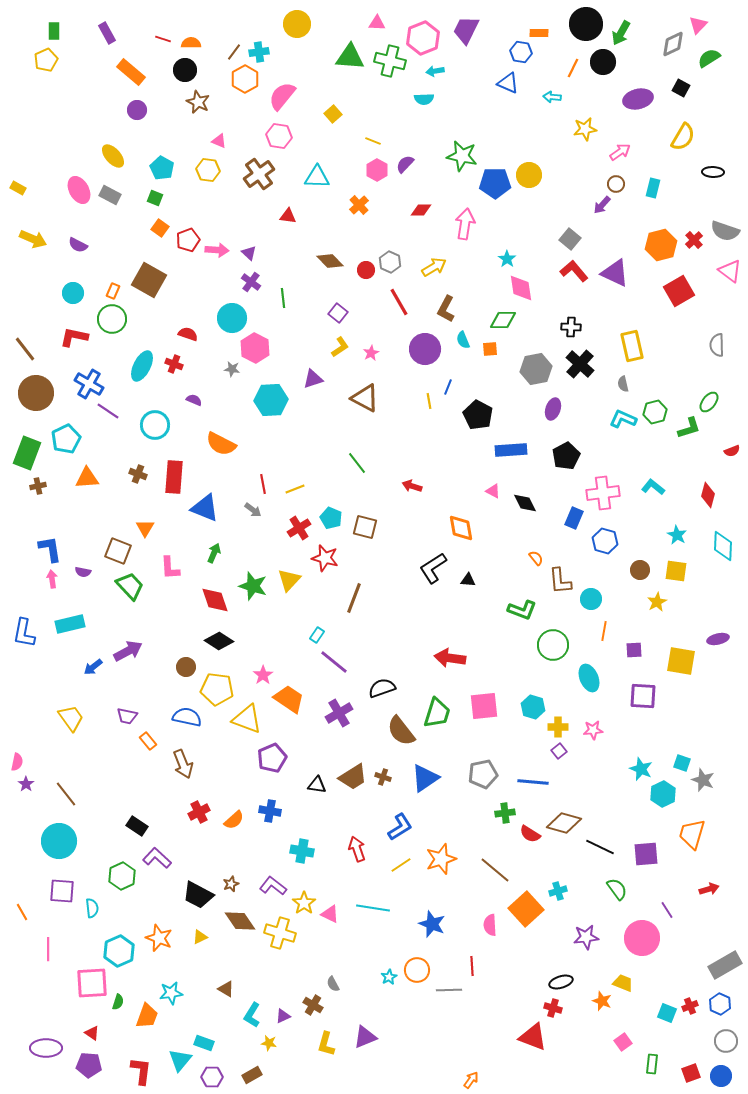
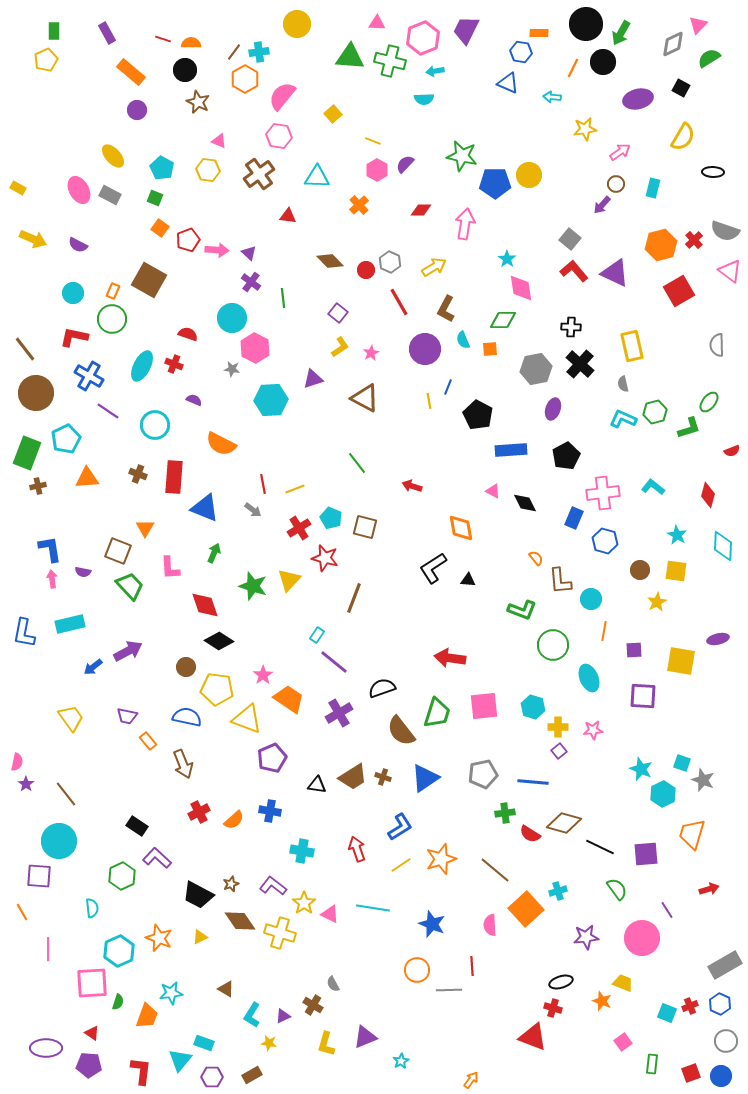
blue cross at (89, 384): moved 8 px up
red diamond at (215, 600): moved 10 px left, 5 px down
purple square at (62, 891): moved 23 px left, 15 px up
cyan star at (389, 977): moved 12 px right, 84 px down
